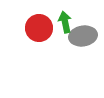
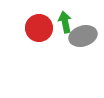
gray ellipse: rotated 8 degrees counterclockwise
